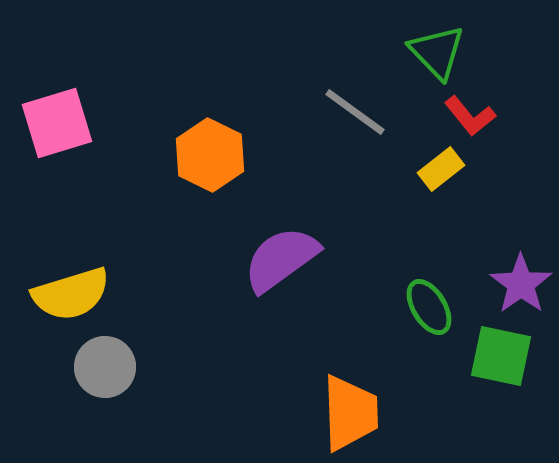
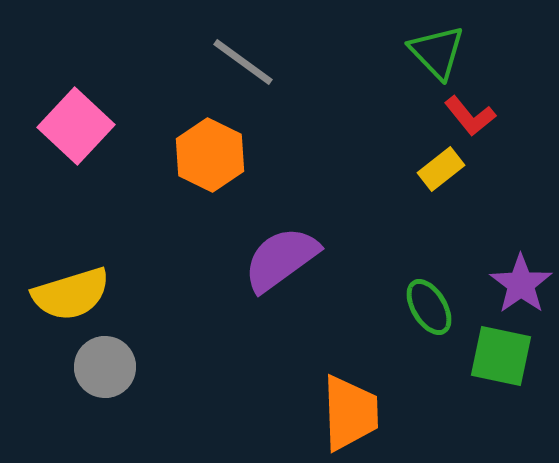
gray line: moved 112 px left, 50 px up
pink square: moved 19 px right, 3 px down; rotated 30 degrees counterclockwise
